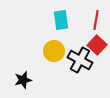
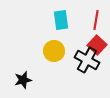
black cross: moved 7 px right
